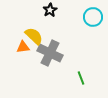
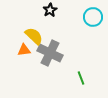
orange triangle: moved 1 px right, 3 px down
